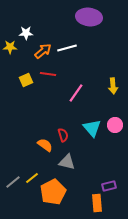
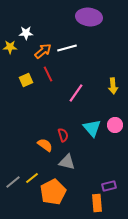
red line: rotated 56 degrees clockwise
